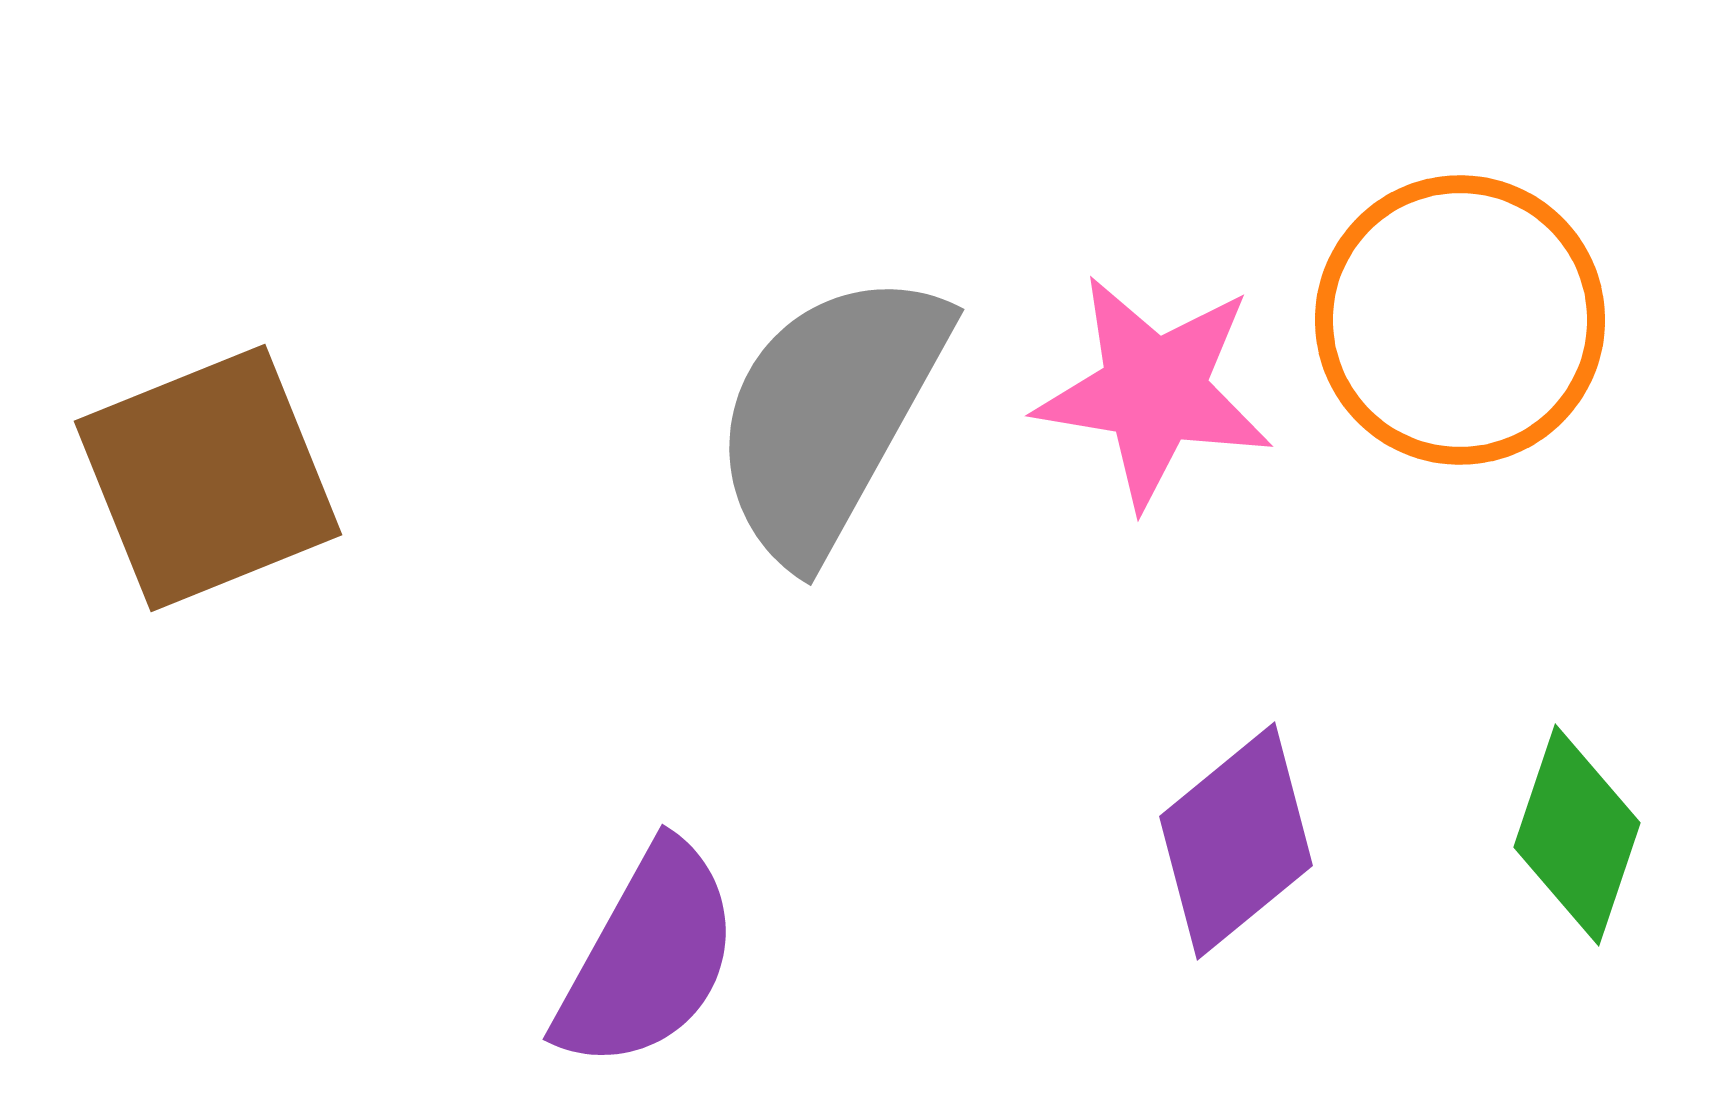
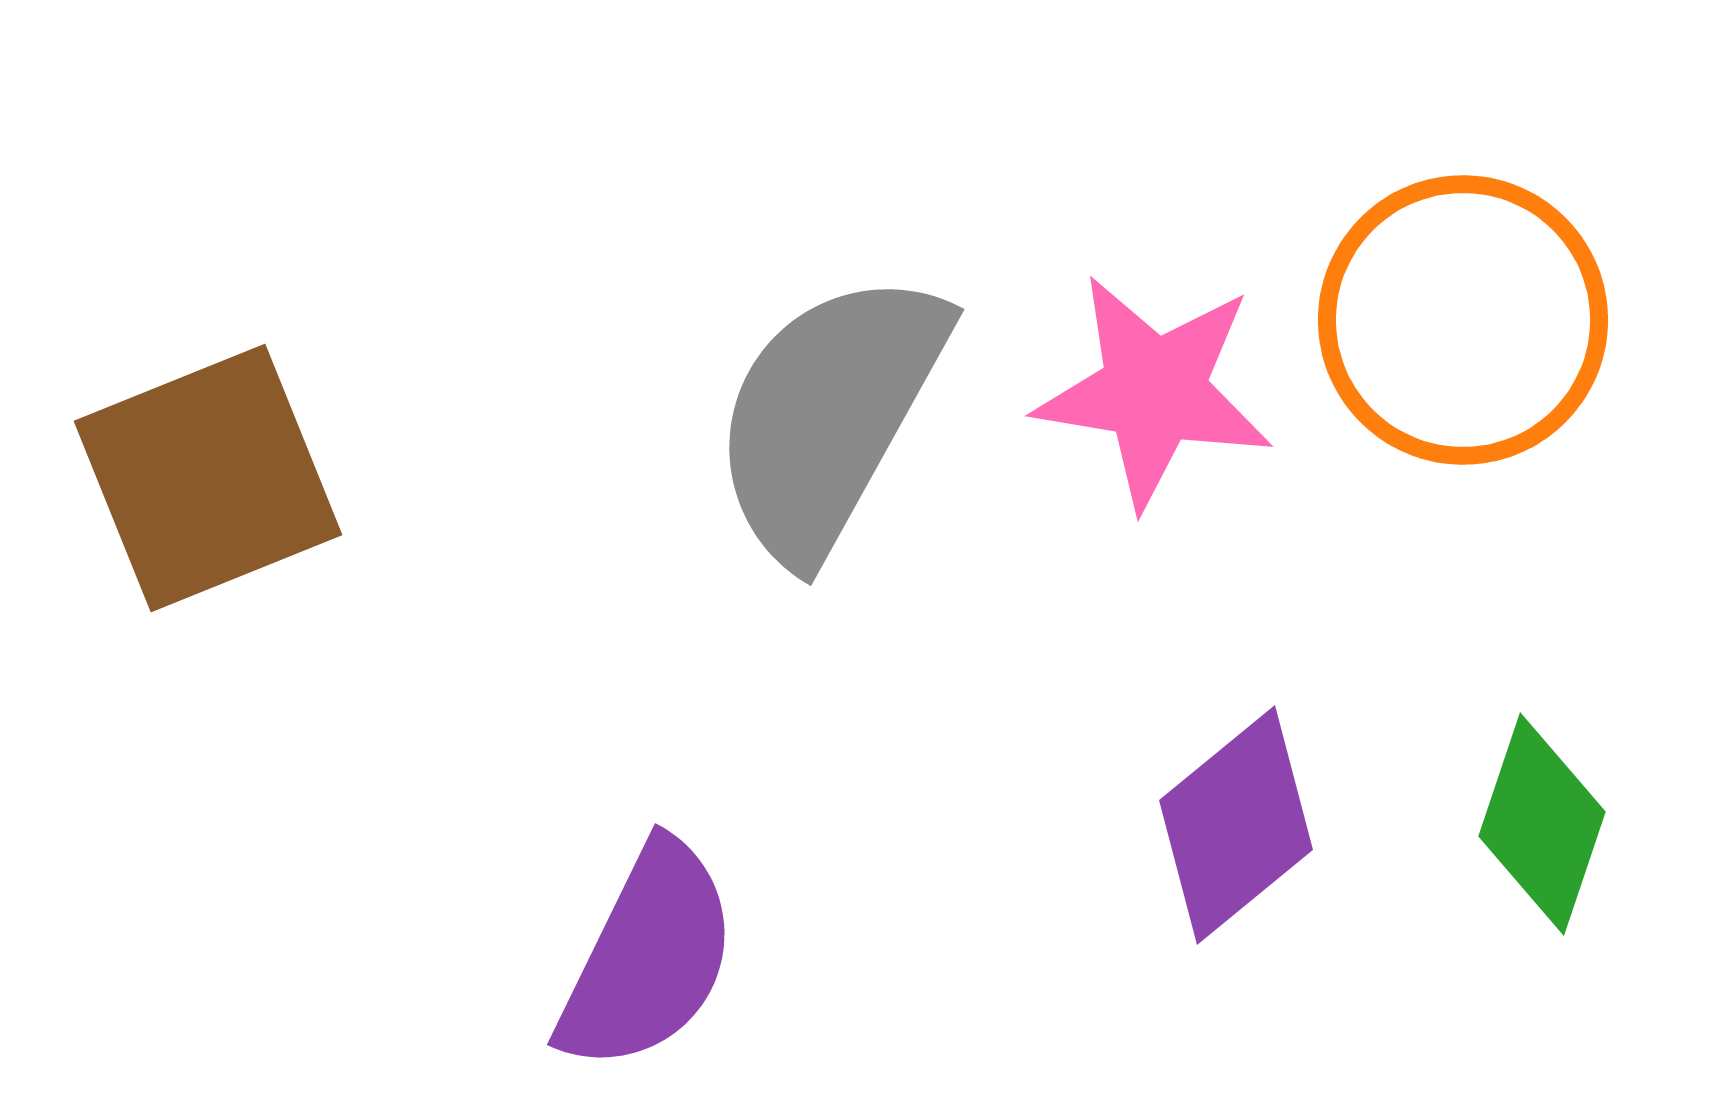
orange circle: moved 3 px right
green diamond: moved 35 px left, 11 px up
purple diamond: moved 16 px up
purple semicircle: rotated 3 degrees counterclockwise
